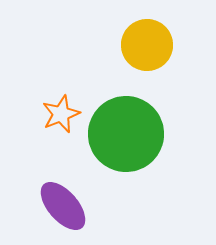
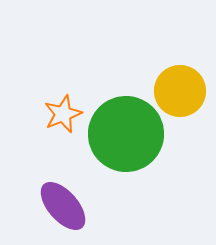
yellow circle: moved 33 px right, 46 px down
orange star: moved 2 px right
